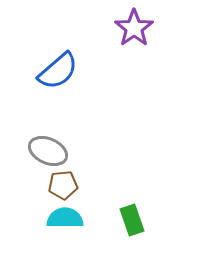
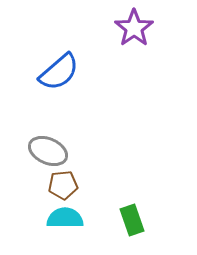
blue semicircle: moved 1 px right, 1 px down
